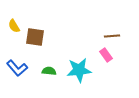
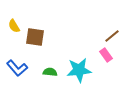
brown line: rotated 35 degrees counterclockwise
green semicircle: moved 1 px right, 1 px down
